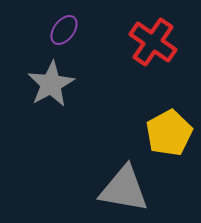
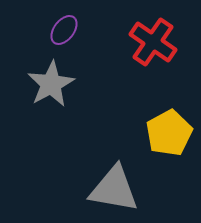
gray triangle: moved 10 px left
